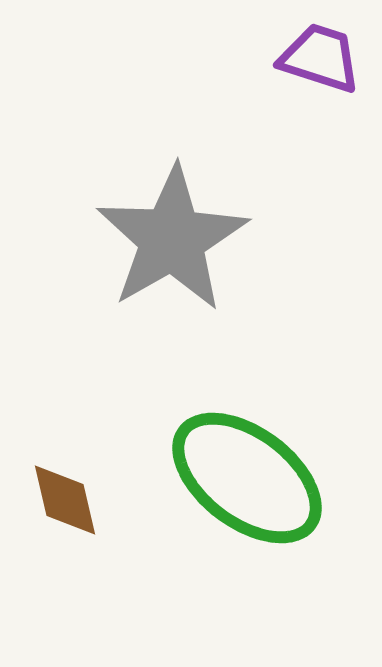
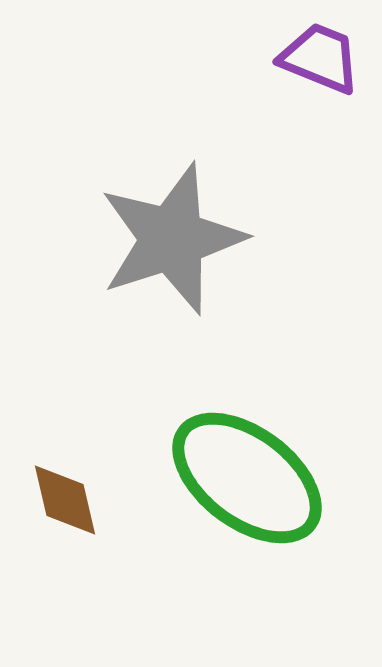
purple trapezoid: rotated 4 degrees clockwise
gray star: rotated 12 degrees clockwise
